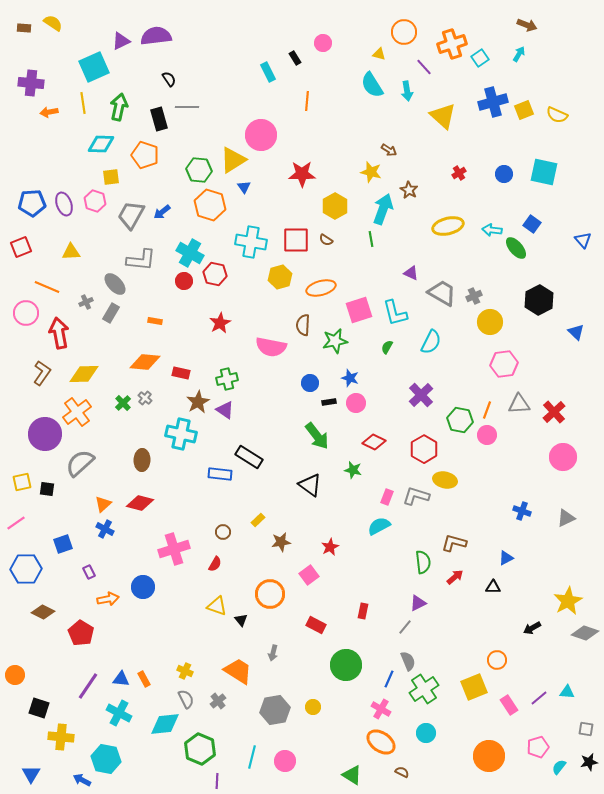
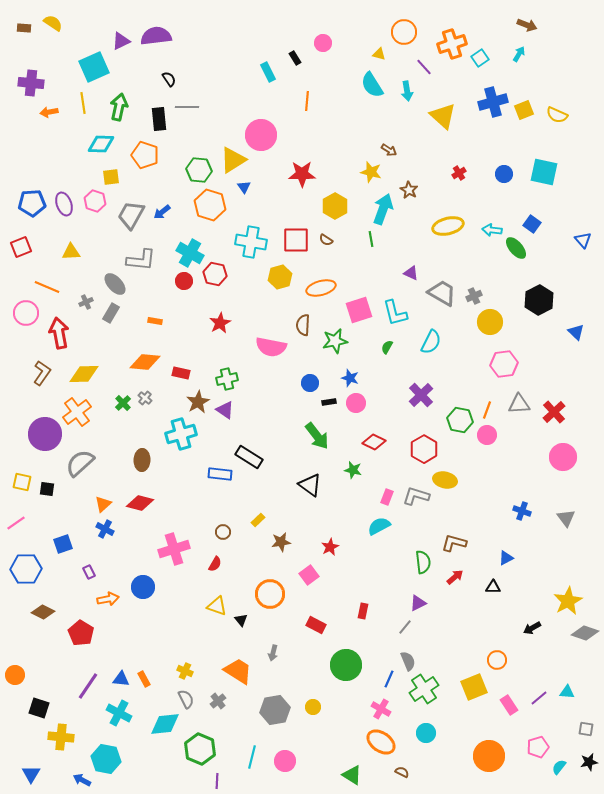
black rectangle at (159, 119): rotated 10 degrees clockwise
cyan cross at (181, 434): rotated 28 degrees counterclockwise
yellow square at (22, 482): rotated 24 degrees clockwise
gray triangle at (566, 518): rotated 42 degrees counterclockwise
